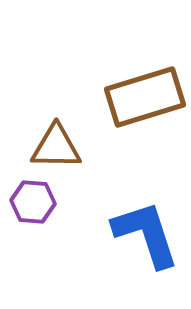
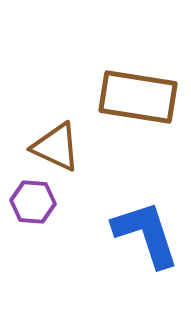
brown rectangle: moved 7 px left; rotated 26 degrees clockwise
brown triangle: rotated 24 degrees clockwise
